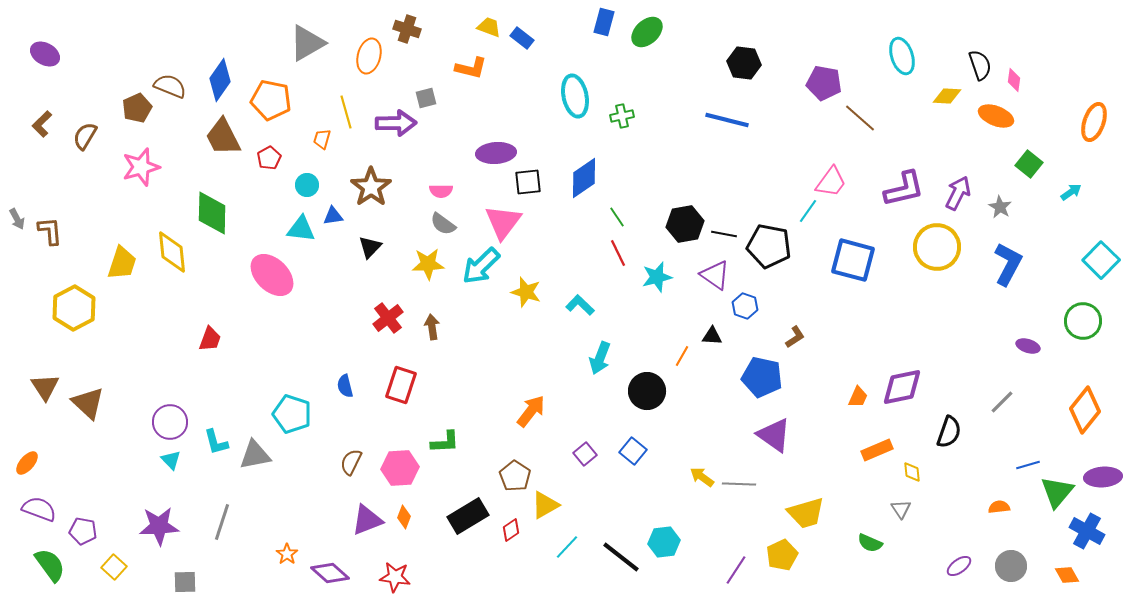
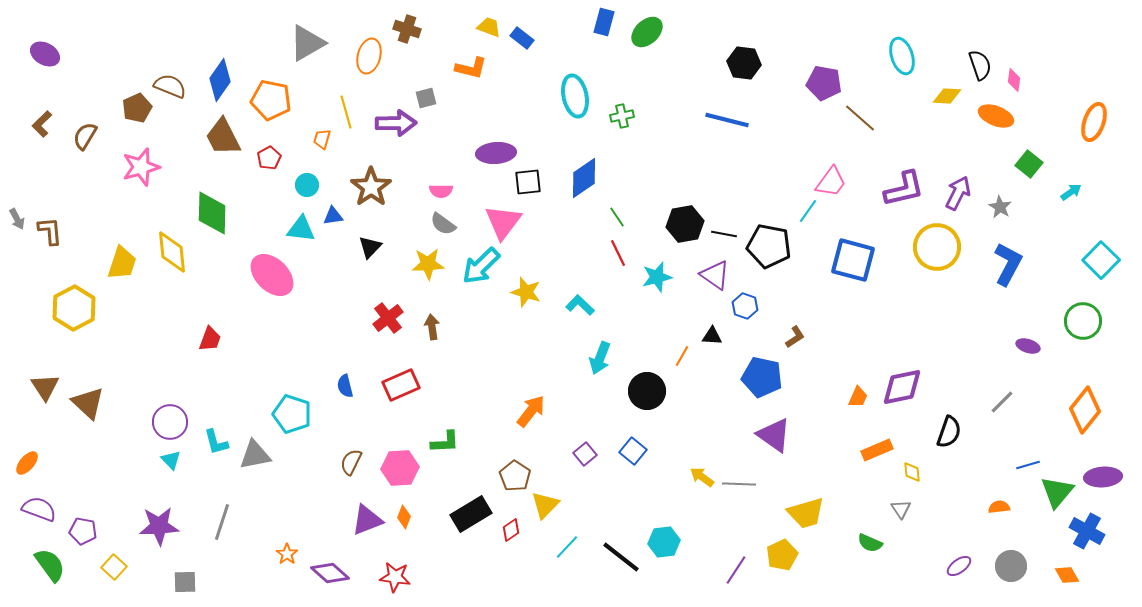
red rectangle at (401, 385): rotated 48 degrees clockwise
yellow triangle at (545, 505): rotated 16 degrees counterclockwise
black rectangle at (468, 516): moved 3 px right, 2 px up
